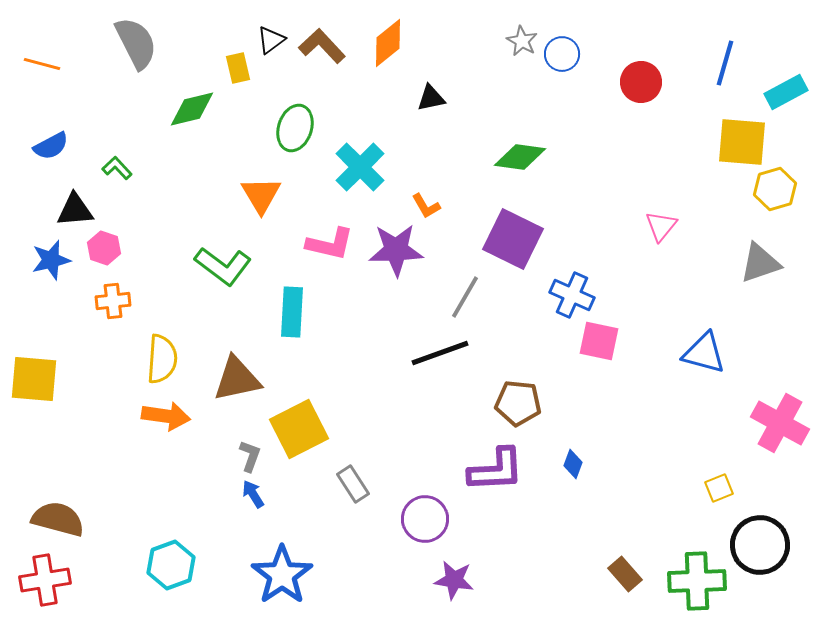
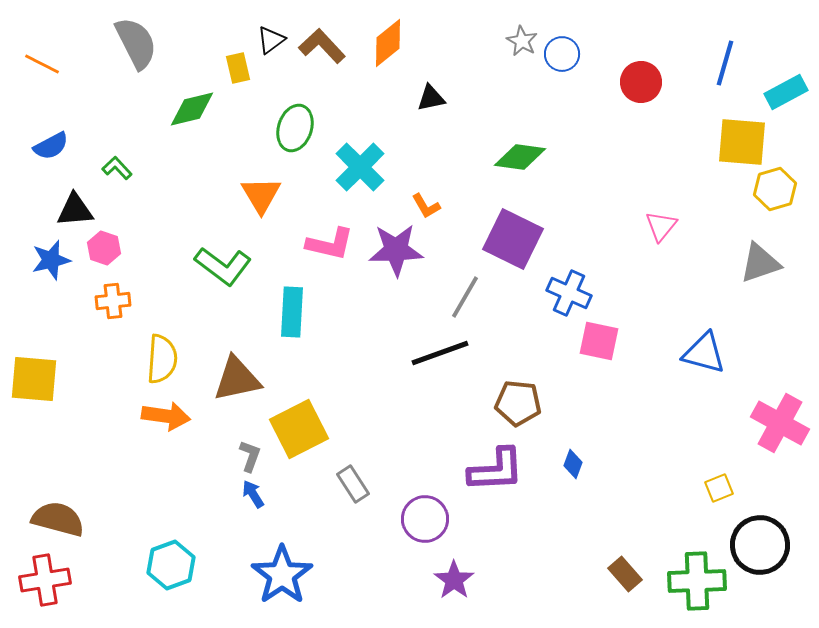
orange line at (42, 64): rotated 12 degrees clockwise
blue cross at (572, 295): moved 3 px left, 2 px up
purple star at (454, 580): rotated 27 degrees clockwise
